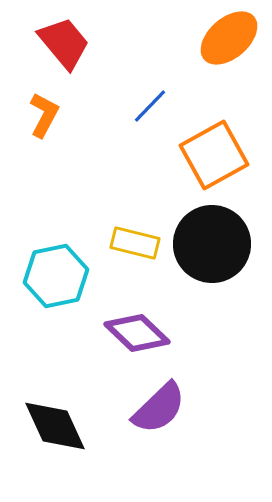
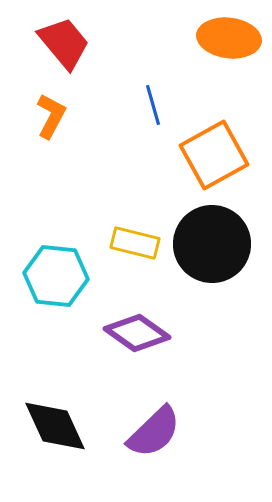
orange ellipse: rotated 48 degrees clockwise
blue line: moved 3 px right, 1 px up; rotated 60 degrees counterclockwise
orange L-shape: moved 7 px right, 1 px down
cyan hexagon: rotated 18 degrees clockwise
purple diamond: rotated 8 degrees counterclockwise
purple semicircle: moved 5 px left, 24 px down
